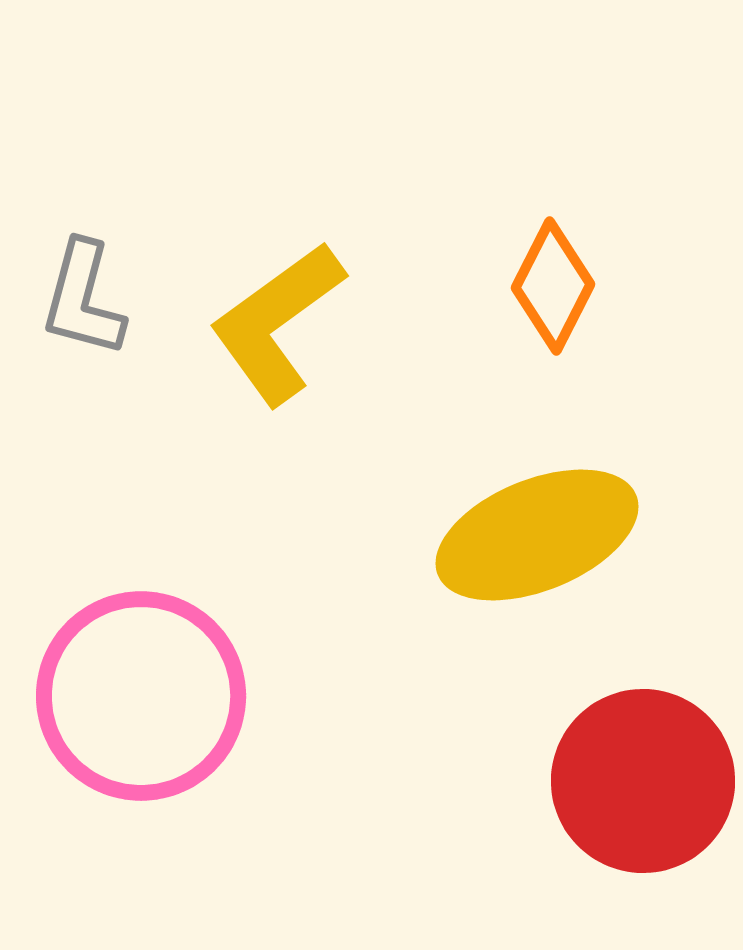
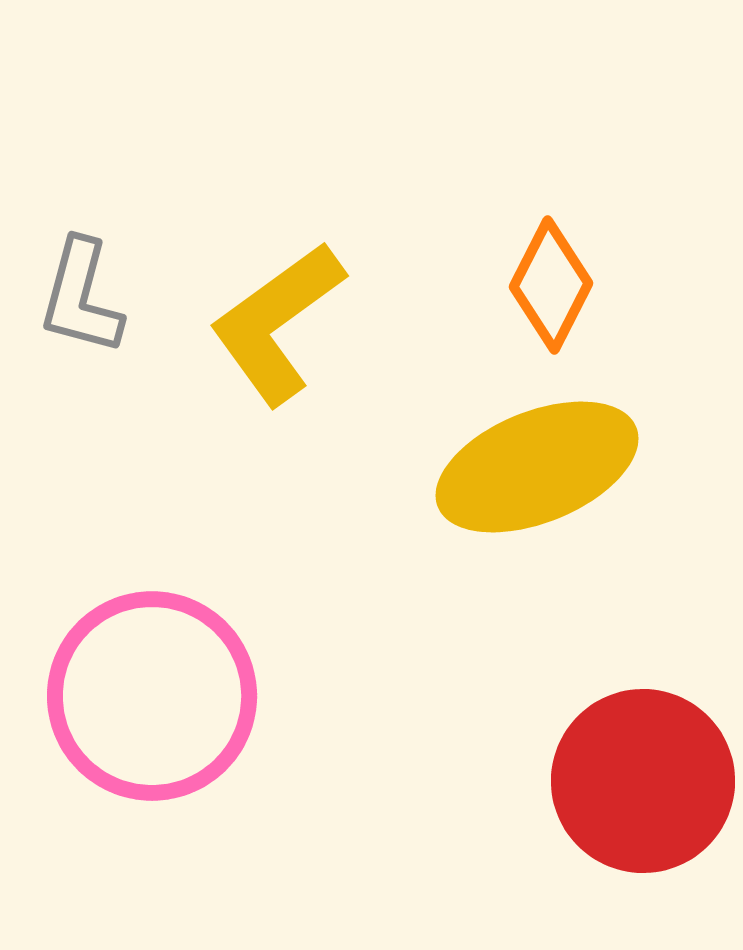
orange diamond: moved 2 px left, 1 px up
gray L-shape: moved 2 px left, 2 px up
yellow ellipse: moved 68 px up
pink circle: moved 11 px right
